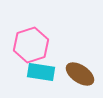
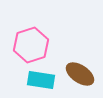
cyan rectangle: moved 8 px down
